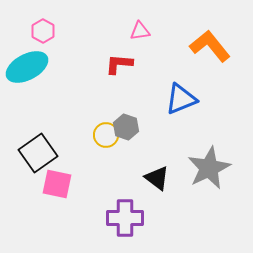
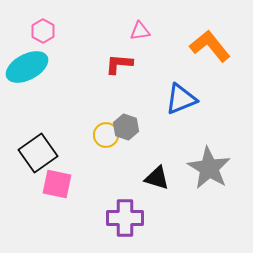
gray star: rotated 15 degrees counterclockwise
black triangle: rotated 20 degrees counterclockwise
